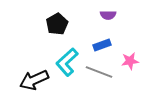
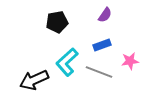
purple semicircle: moved 3 px left; rotated 56 degrees counterclockwise
black pentagon: moved 2 px up; rotated 20 degrees clockwise
